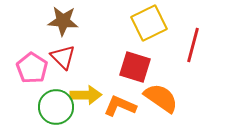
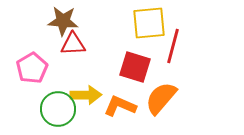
yellow square: rotated 21 degrees clockwise
red line: moved 20 px left, 1 px down
red triangle: moved 10 px right, 13 px up; rotated 48 degrees counterclockwise
pink pentagon: rotated 8 degrees clockwise
orange semicircle: rotated 84 degrees counterclockwise
green circle: moved 2 px right, 2 px down
